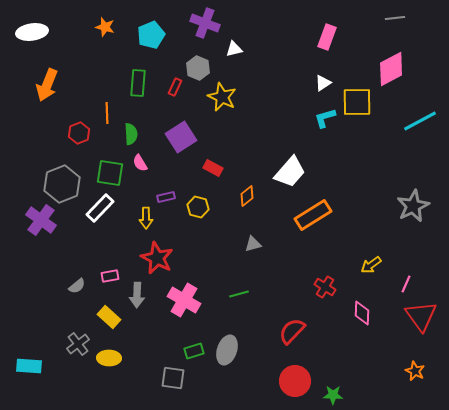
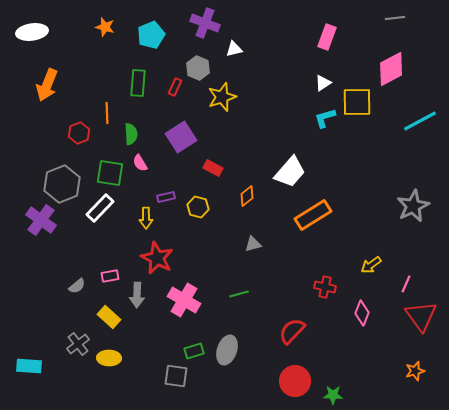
yellow star at (222, 97): rotated 28 degrees clockwise
red cross at (325, 287): rotated 20 degrees counterclockwise
pink diamond at (362, 313): rotated 20 degrees clockwise
orange star at (415, 371): rotated 30 degrees clockwise
gray square at (173, 378): moved 3 px right, 2 px up
